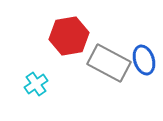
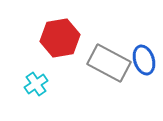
red hexagon: moved 9 px left, 2 px down
